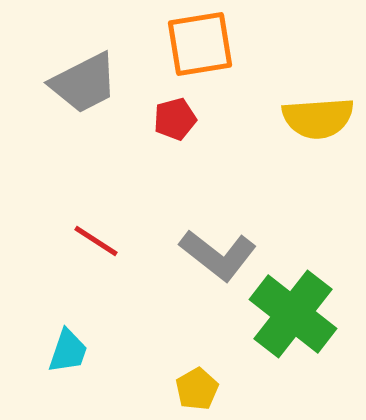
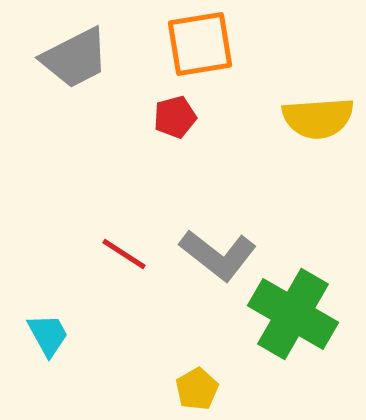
gray trapezoid: moved 9 px left, 25 px up
red pentagon: moved 2 px up
red line: moved 28 px right, 13 px down
green cross: rotated 8 degrees counterclockwise
cyan trapezoid: moved 20 px left, 16 px up; rotated 48 degrees counterclockwise
